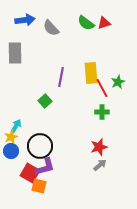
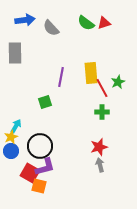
green square: moved 1 px down; rotated 24 degrees clockwise
gray arrow: rotated 64 degrees counterclockwise
